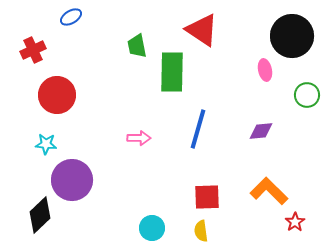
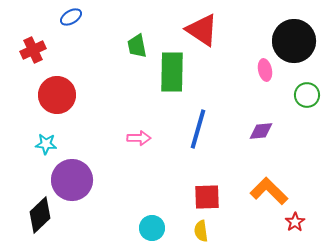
black circle: moved 2 px right, 5 px down
